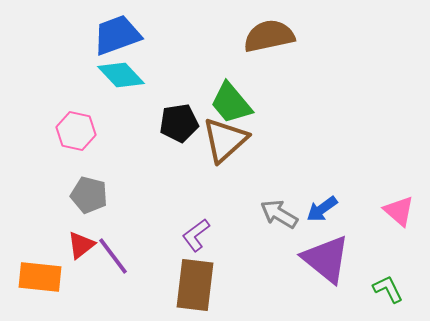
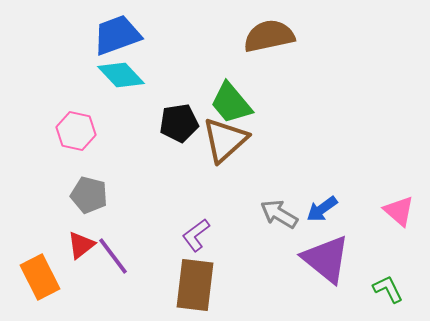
orange rectangle: rotated 57 degrees clockwise
